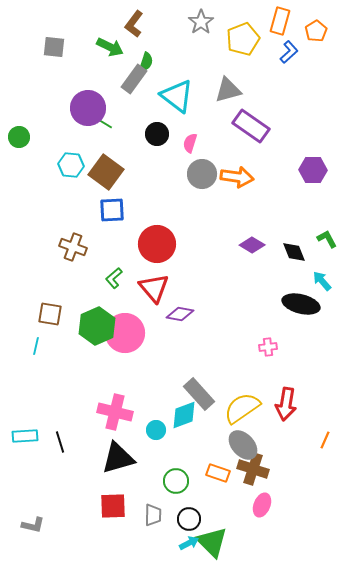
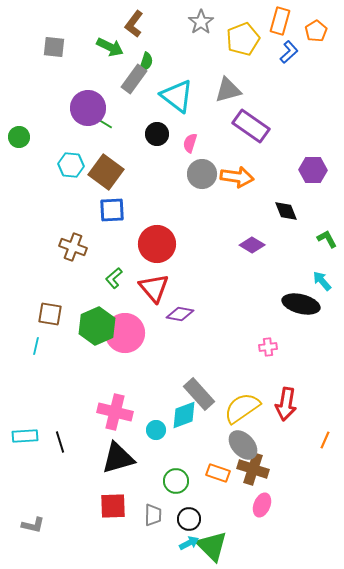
black diamond at (294, 252): moved 8 px left, 41 px up
green triangle at (212, 542): moved 4 px down
